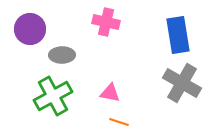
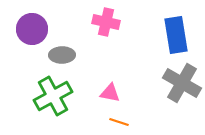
purple circle: moved 2 px right
blue rectangle: moved 2 px left
